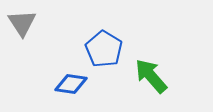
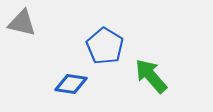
gray triangle: rotated 44 degrees counterclockwise
blue pentagon: moved 1 px right, 3 px up
